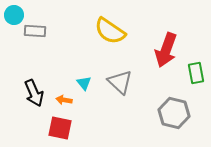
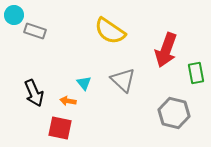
gray rectangle: rotated 15 degrees clockwise
gray triangle: moved 3 px right, 2 px up
orange arrow: moved 4 px right, 1 px down
